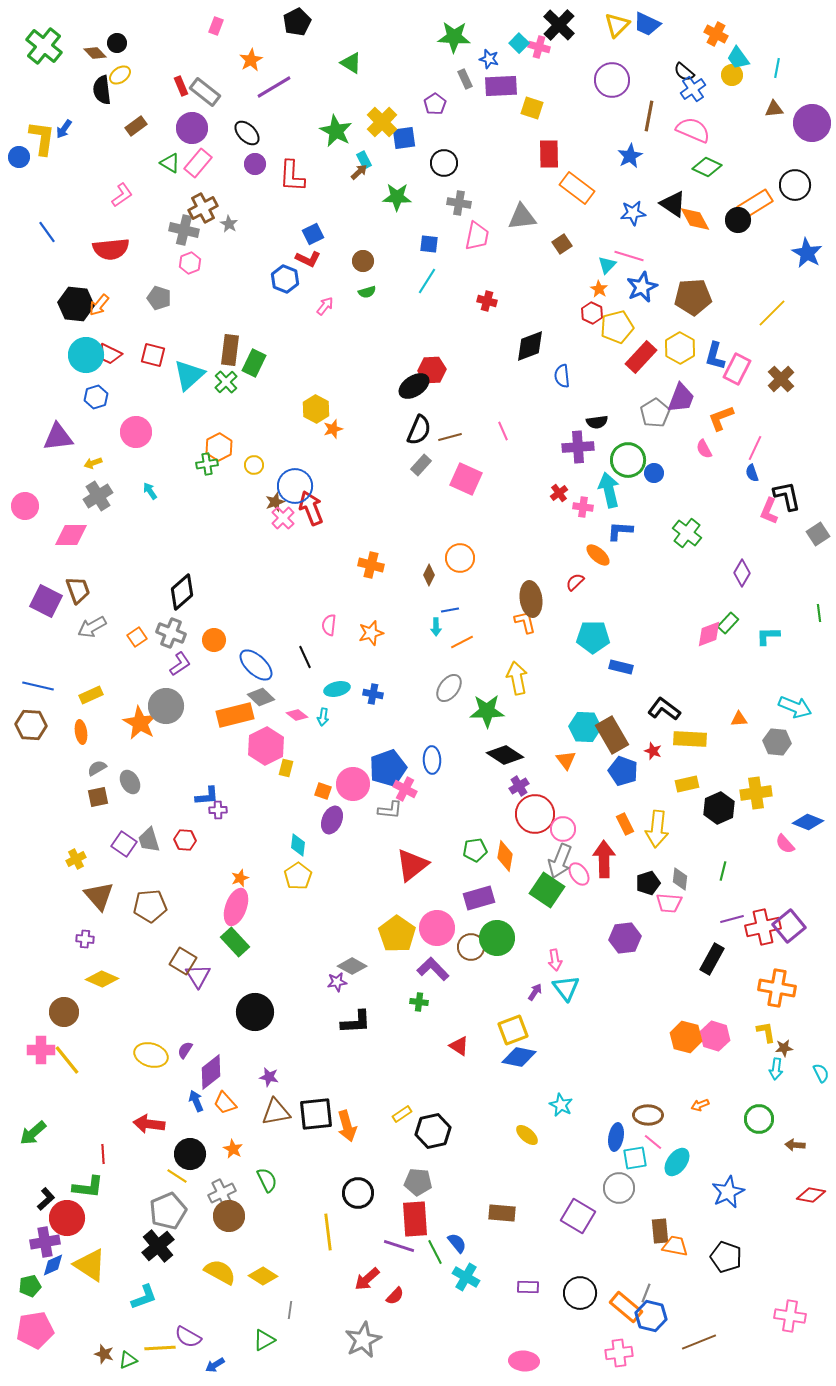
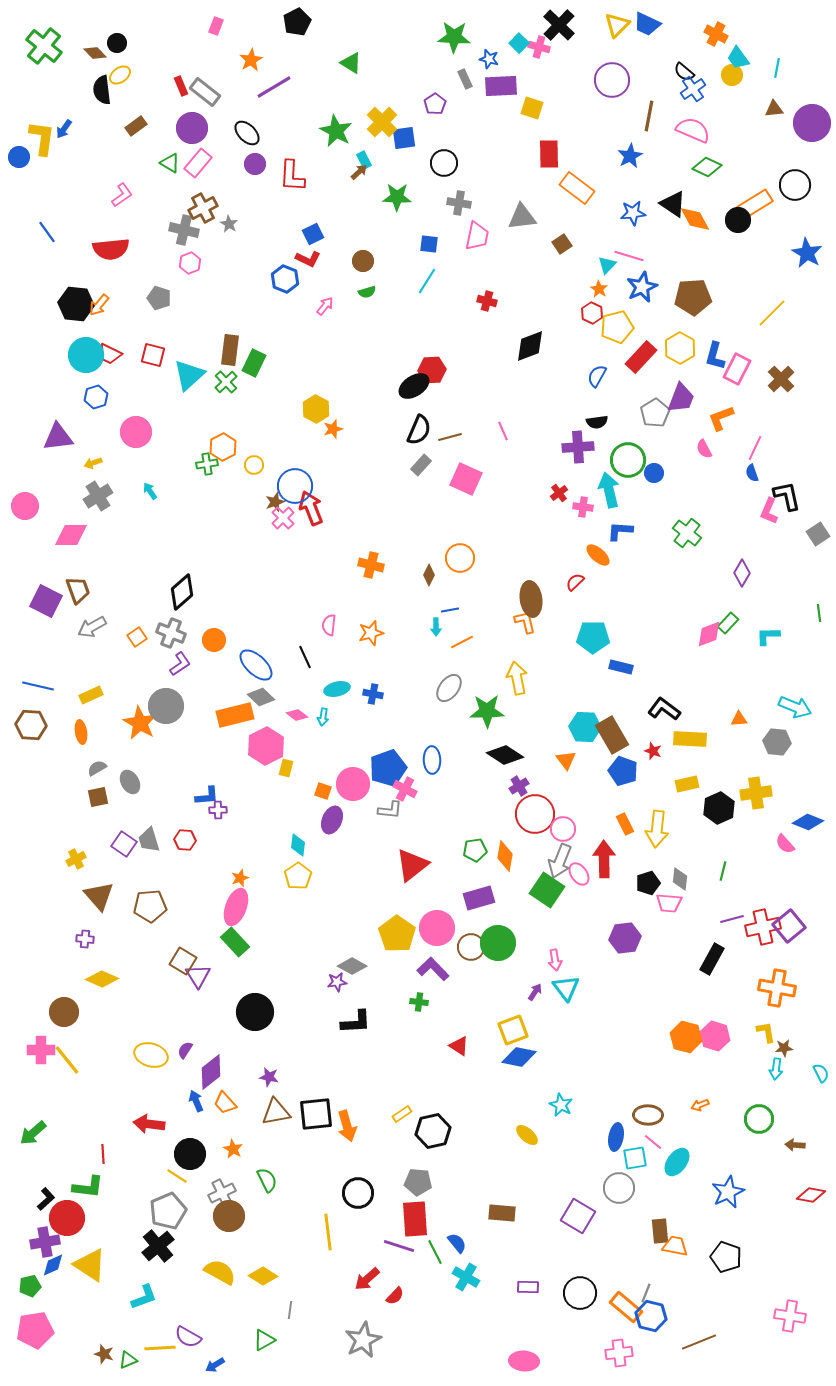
blue semicircle at (562, 376): moved 35 px right; rotated 35 degrees clockwise
orange hexagon at (219, 447): moved 4 px right
green circle at (497, 938): moved 1 px right, 5 px down
